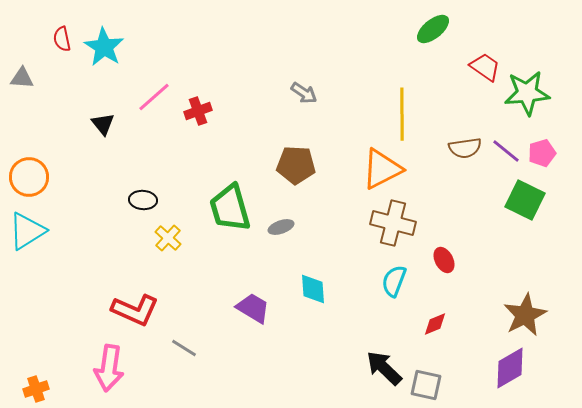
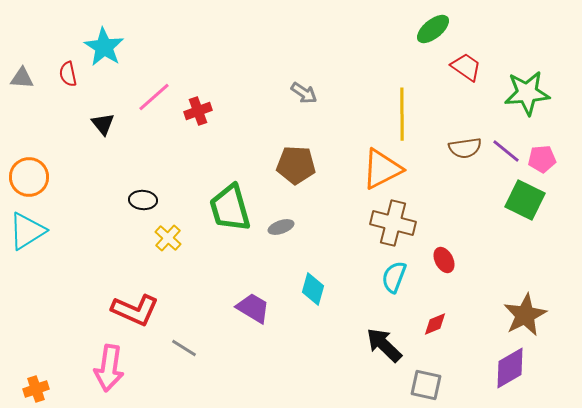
red semicircle: moved 6 px right, 35 px down
red trapezoid: moved 19 px left
pink pentagon: moved 6 px down; rotated 12 degrees clockwise
cyan semicircle: moved 4 px up
cyan diamond: rotated 20 degrees clockwise
black arrow: moved 23 px up
